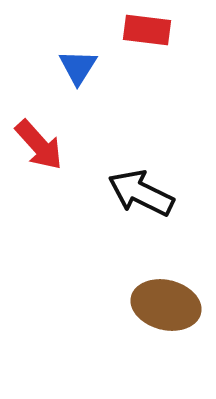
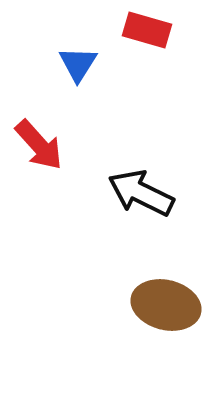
red rectangle: rotated 9 degrees clockwise
blue triangle: moved 3 px up
